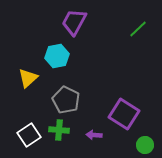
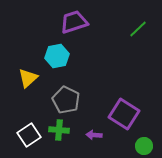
purple trapezoid: rotated 44 degrees clockwise
green circle: moved 1 px left, 1 px down
